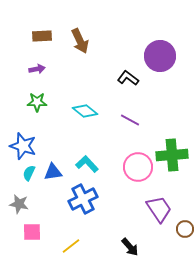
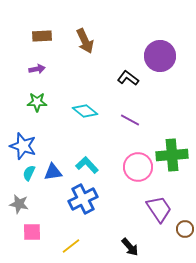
brown arrow: moved 5 px right
cyan L-shape: moved 1 px down
